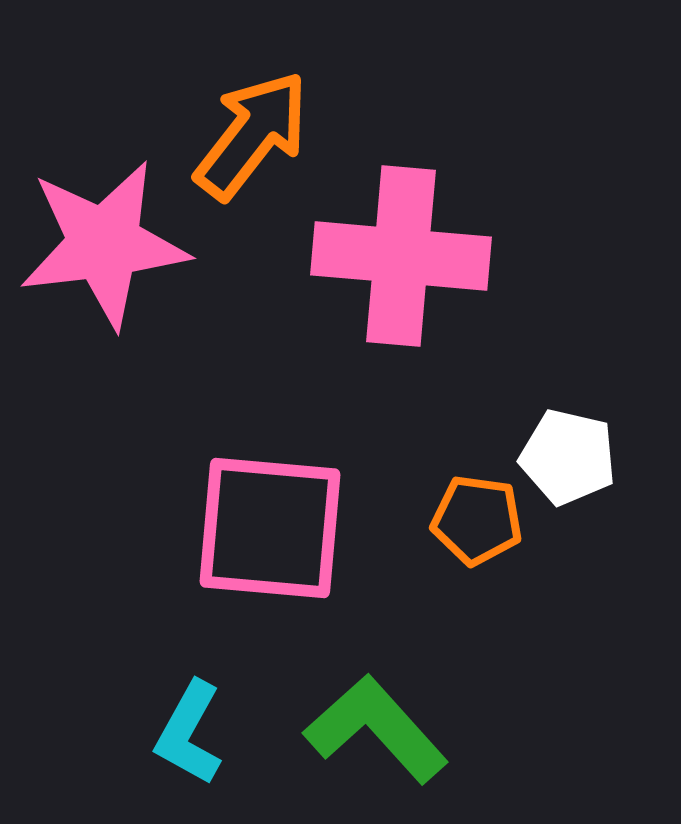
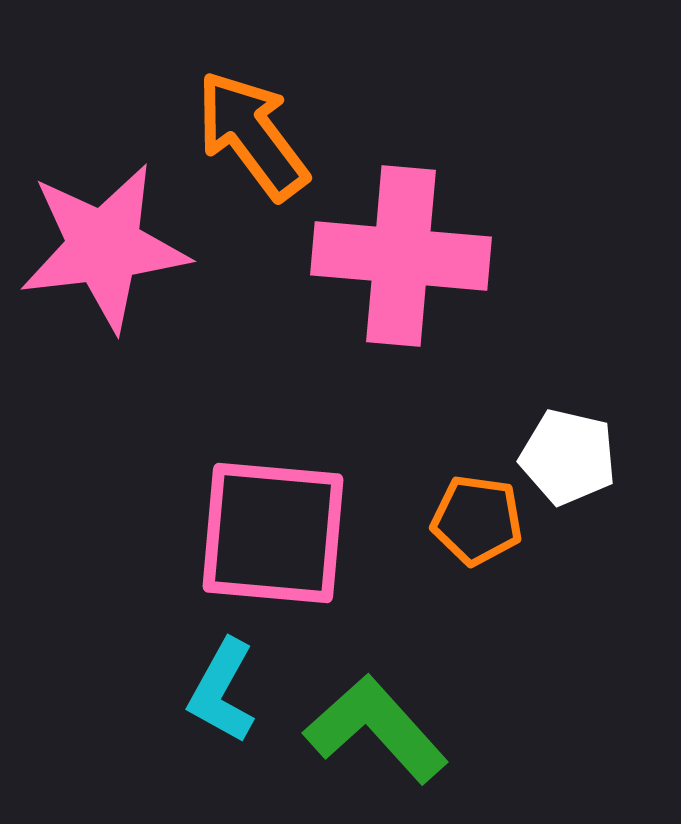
orange arrow: rotated 75 degrees counterclockwise
pink star: moved 3 px down
pink square: moved 3 px right, 5 px down
cyan L-shape: moved 33 px right, 42 px up
